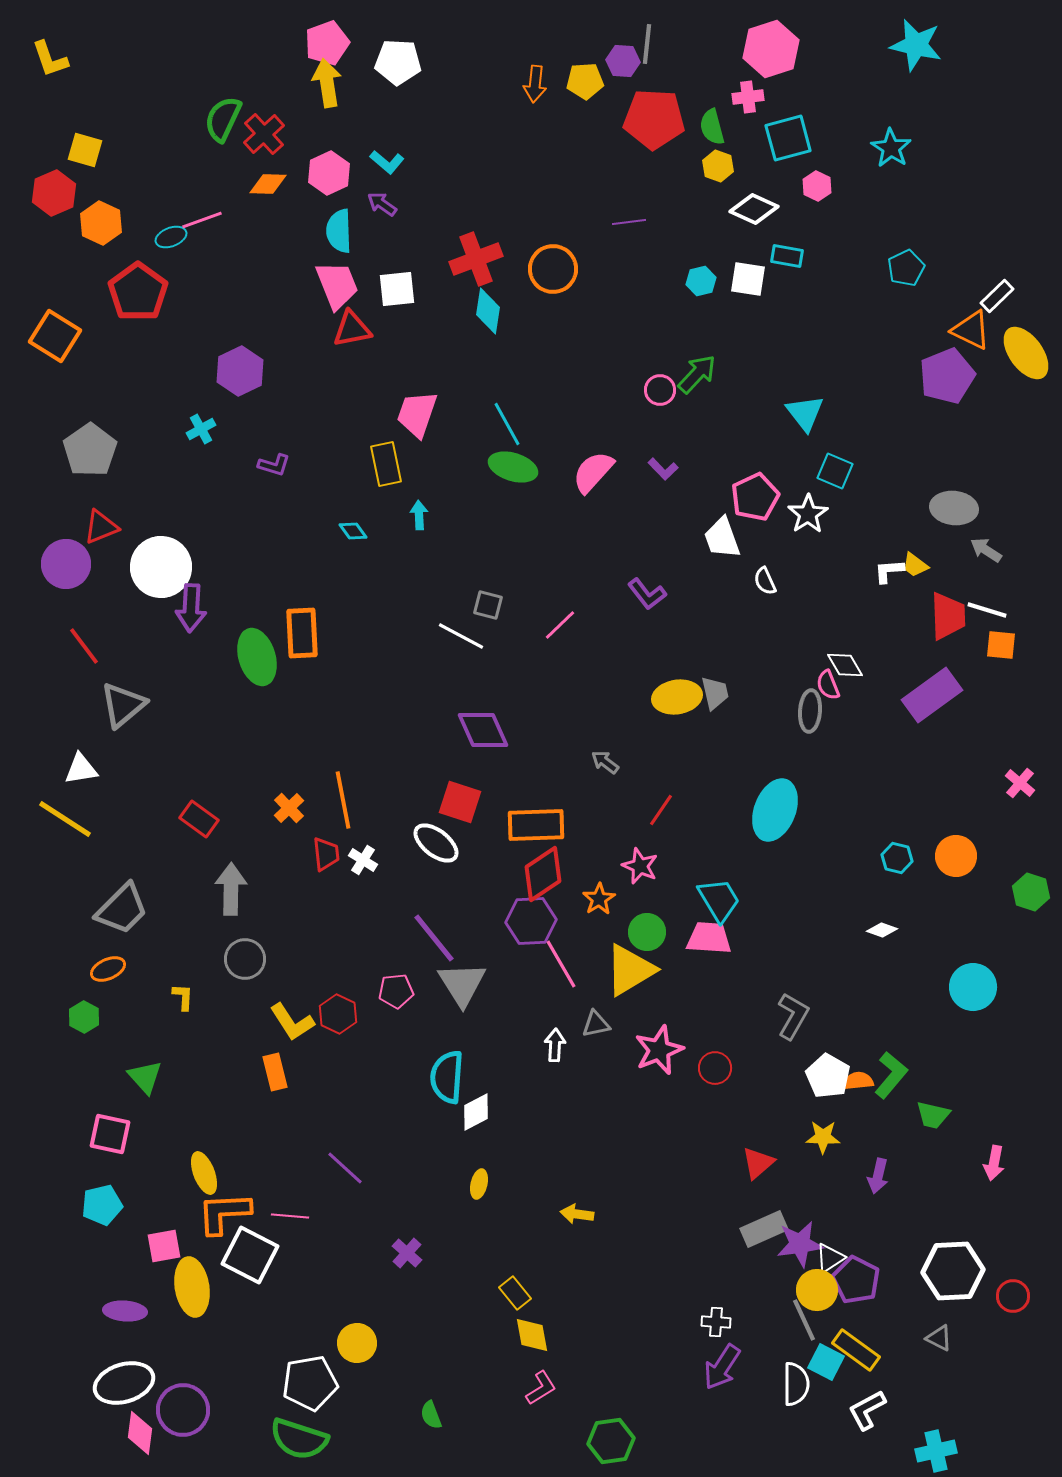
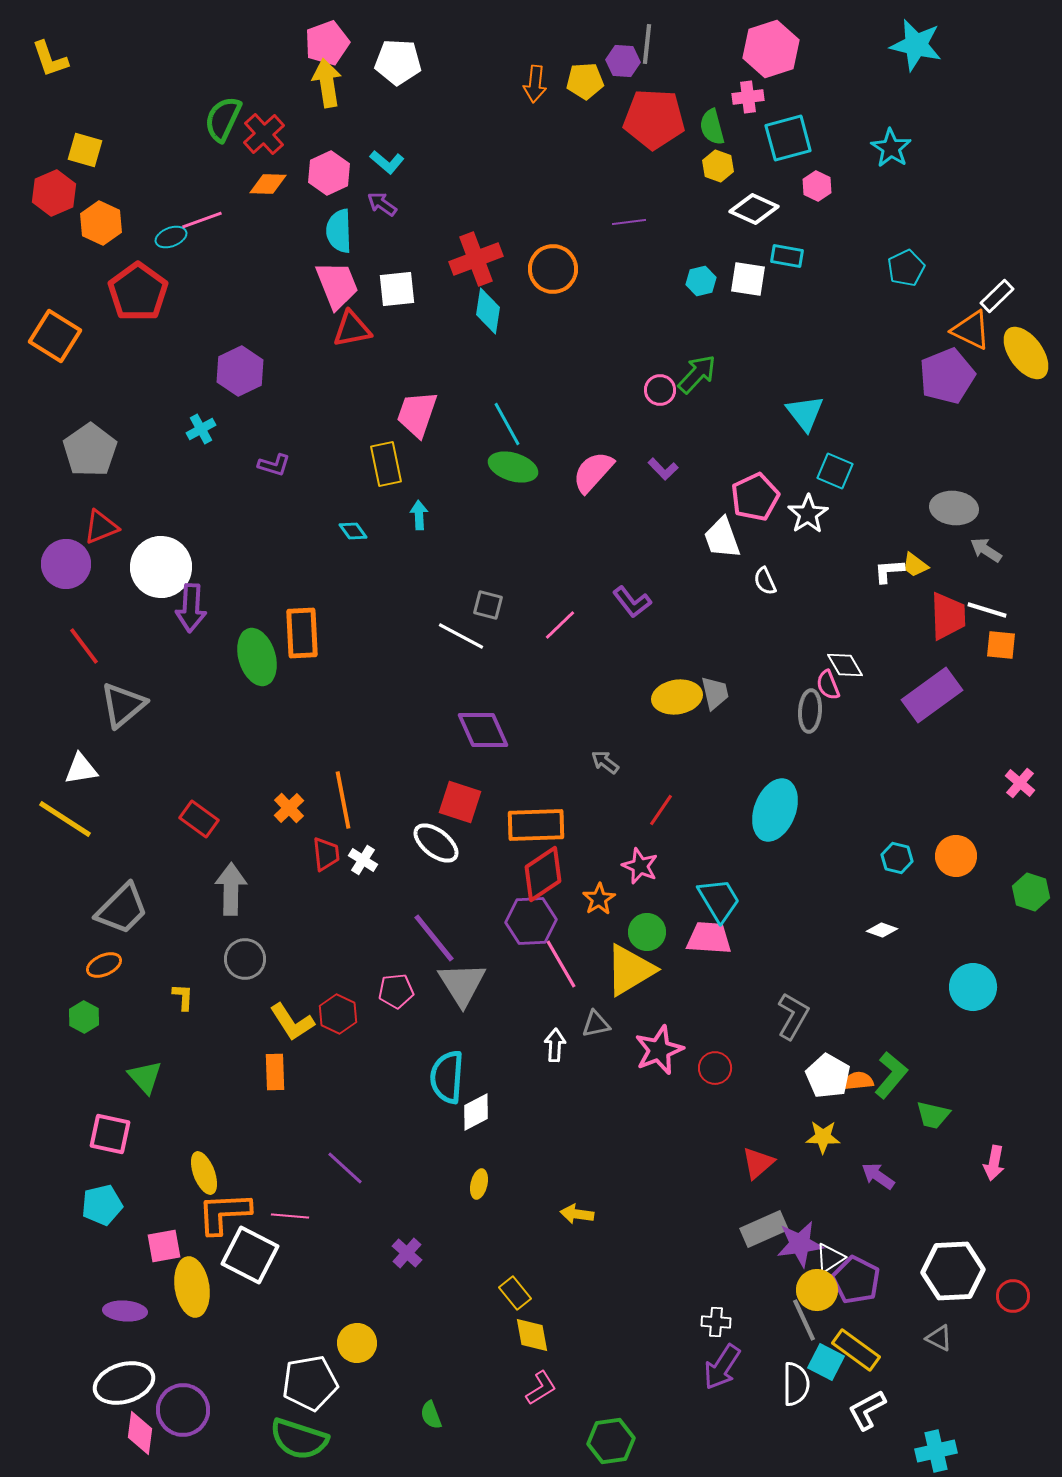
purple L-shape at (647, 594): moved 15 px left, 8 px down
orange ellipse at (108, 969): moved 4 px left, 4 px up
orange rectangle at (275, 1072): rotated 12 degrees clockwise
purple arrow at (878, 1176): rotated 112 degrees clockwise
